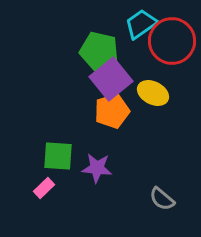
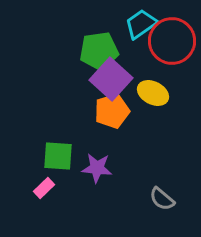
green pentagon: rotated 21 degrees counterclockwise
purple square: rotated 9 degrees counterclockwise
